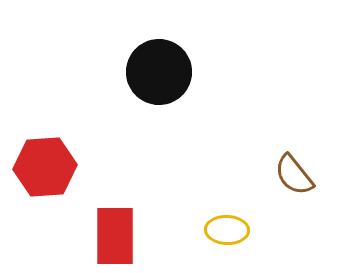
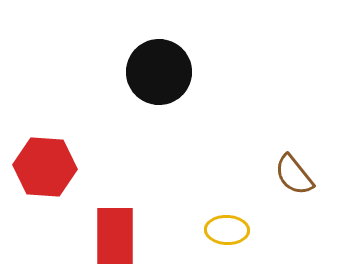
red hexagon: rotated 8 degrees clockwise
